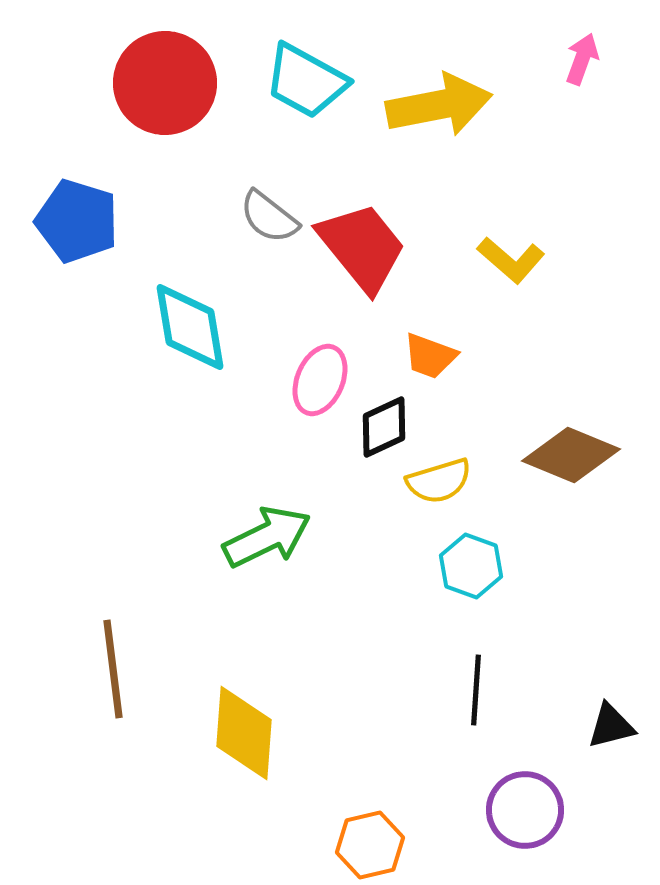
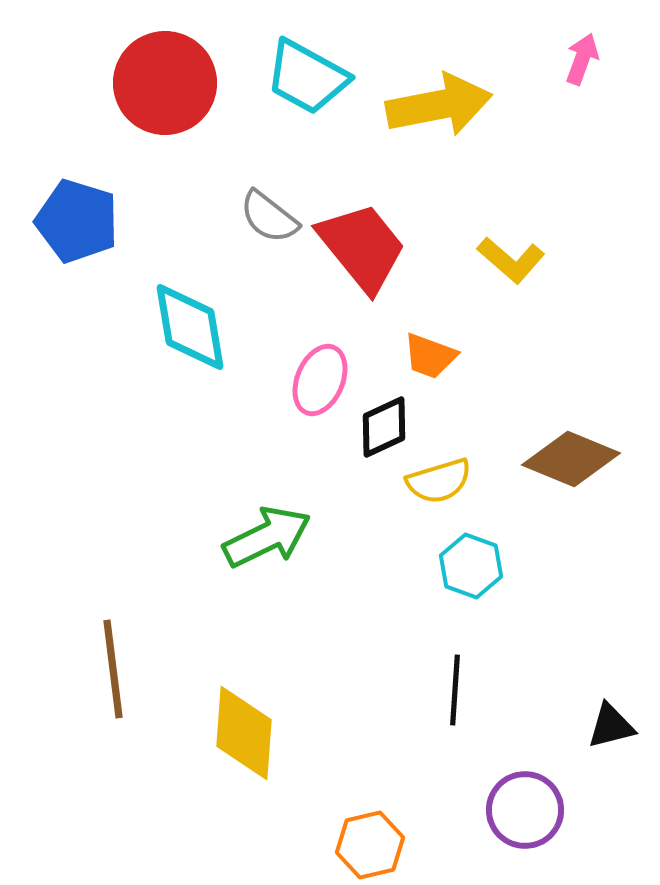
cyan trapezoid: moved 1 px right, 4 px up
brown diamond: moved 4 px down
black line: moved 21 px left
